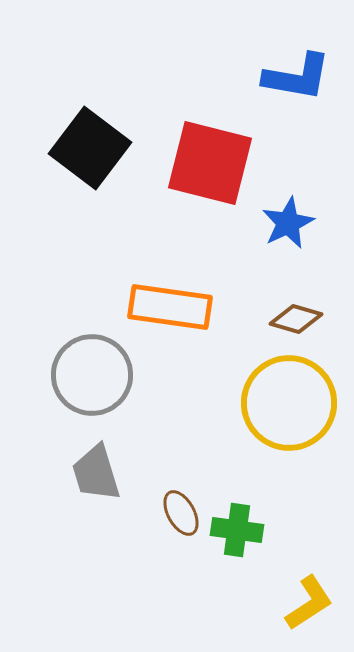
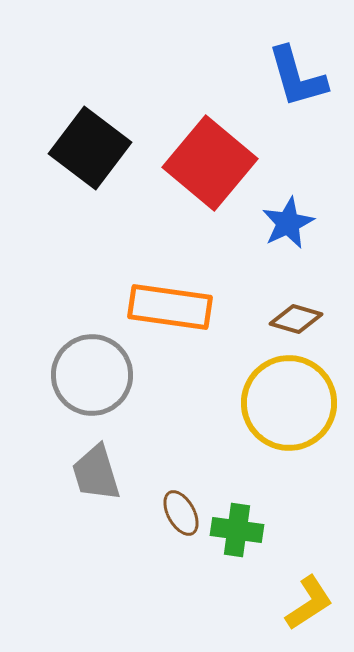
blue L-shape: rotated 64 degrees clockwise
red square: rotated 26 degrees clockwise
